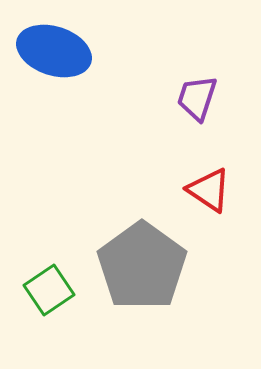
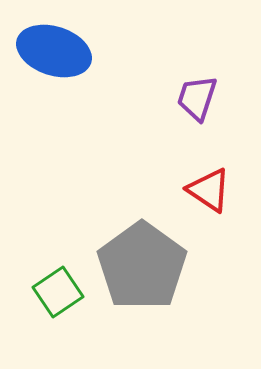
green square: moved 9 px right, 2 px down
